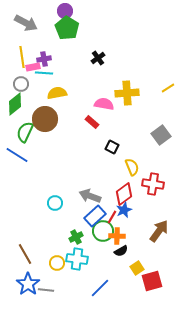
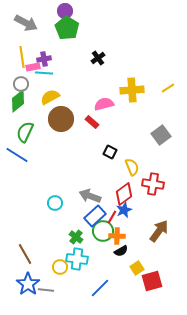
yellow semicircle at (57, 93): moved 7 px left, 4 px down; rotated 18 degrees counterclockwise
yellow cross at (127, 93): moved 5 px right, 3 px up
green diamond at (15, 104): moved 3 px right, 3 px up
pink semicircle at (104, 104): rotated 24 degrees counterclockwise
brown circle at (45, 119): moved 16 px right
black square at (112, 147): moved 2 px left, 5 px down
green cross at (76, 237): rotated 24 degrees counterclockwise
yellow circle at (57, 263): moved 3 px right, 4 px down
